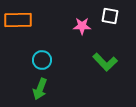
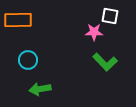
pink star: moved 12 px right, 6 px down
cyan circle: moved 14 px left
green arrow: rotated 60 degrees clockwise
